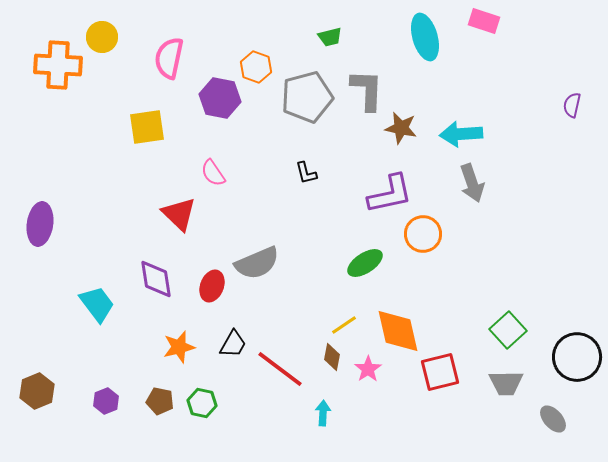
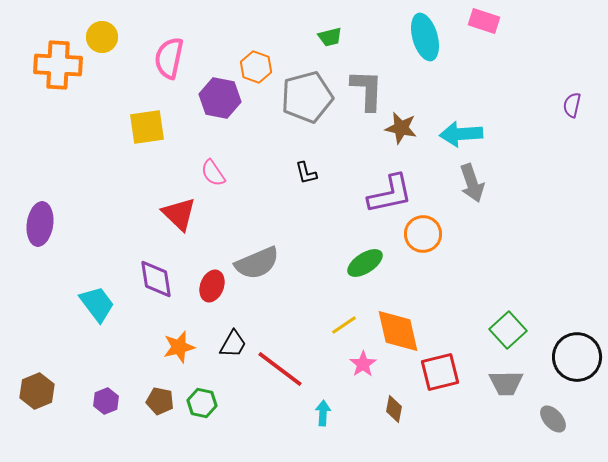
brown diamond at (332, 357): moved 62 px right, 52 px down
pink star at (368, 369): moved 5 px left, 5 px up
